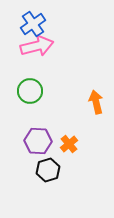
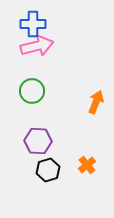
blue cross: rotated 35 degrees clockwise
green circle: moved 2 px right
orange arrow: rotated 35 degrees clockwise
orange cross: moved 18 px right, 21 px down
